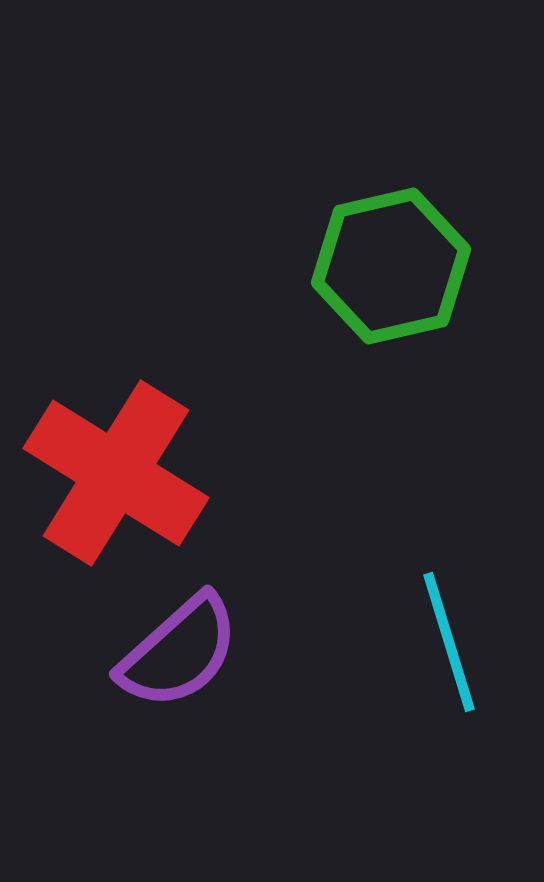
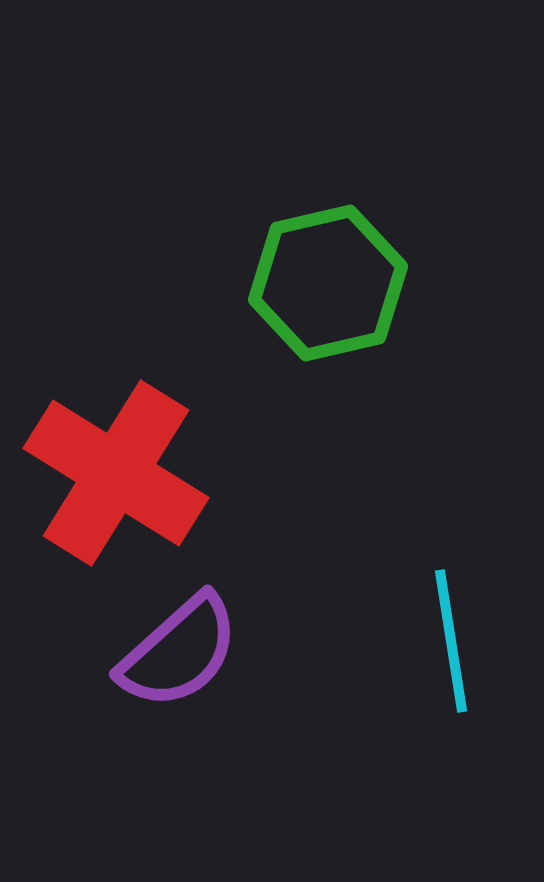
green hexagon: moved 63 px left, 17 px down
cyan line: moved 2 px right, 1 px up; rotated 8 degrees clockwise
